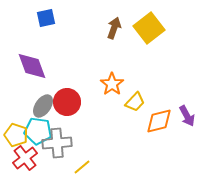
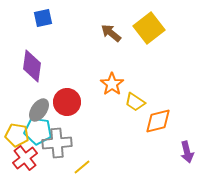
blue square: moved 3 px left
brown arrow: moved 3 px left, 5 px down; rotated 70 degrees counterclockwise
purple diamond: rotated 28 degrees clockwise
yellow trapezoid: rotated 80 degrees clockwise
gray ellipse: moved 4 px left, 4 px down
purple arrow: moved 36 px down; rotated 15 degrees clockwise
orange diamond: moved 1 px left
yellow pentagon: moved 1 px right; rotated 10 degrees counterclockwise
